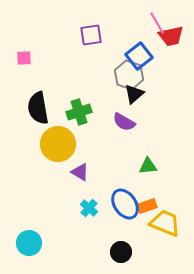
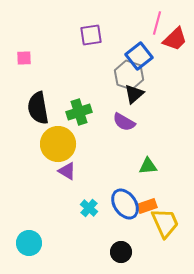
pink line: rotated 45 degrees clockwise
red trapezoid: moved 4 px right, 3 px down; rotated 32 degrees counterclockwise
purple triangle: moved 13 px left, 1 px up
yellow trapezoid: rotated 44 degrees clockwise
